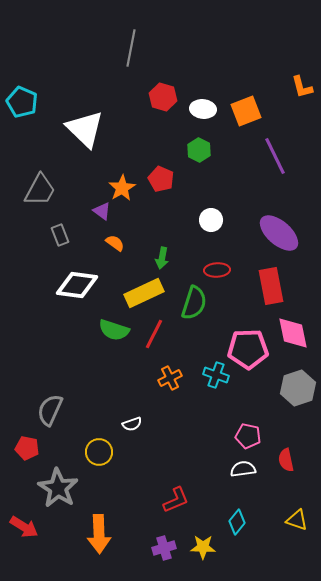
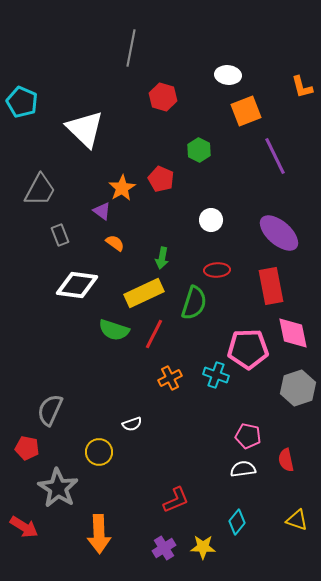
white ellipse at (203, 109): moved 25 px right, 34 px up
purple cross at (164, 548): rotated 15 degrees counterclockwise
